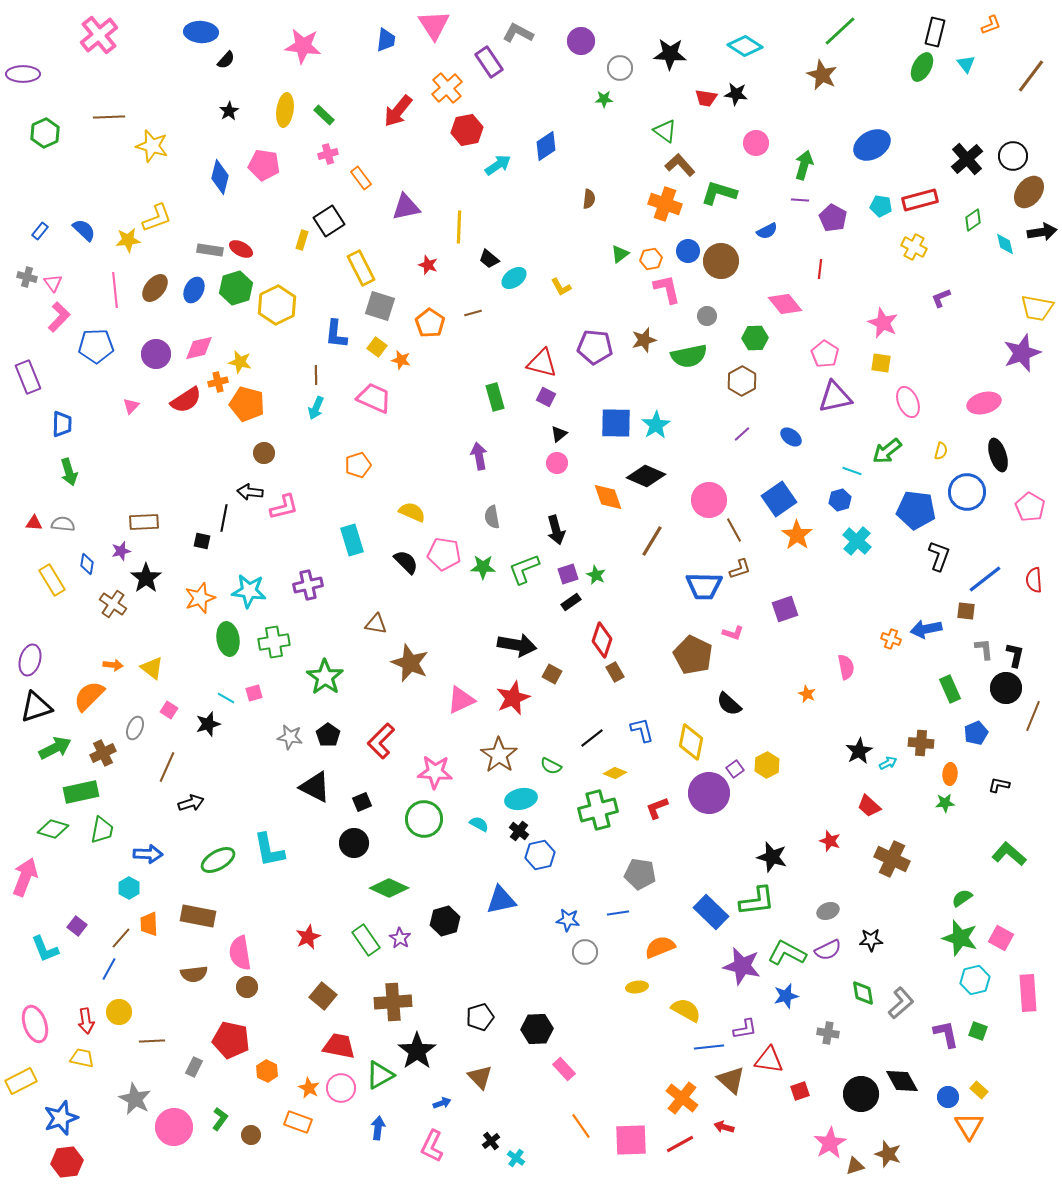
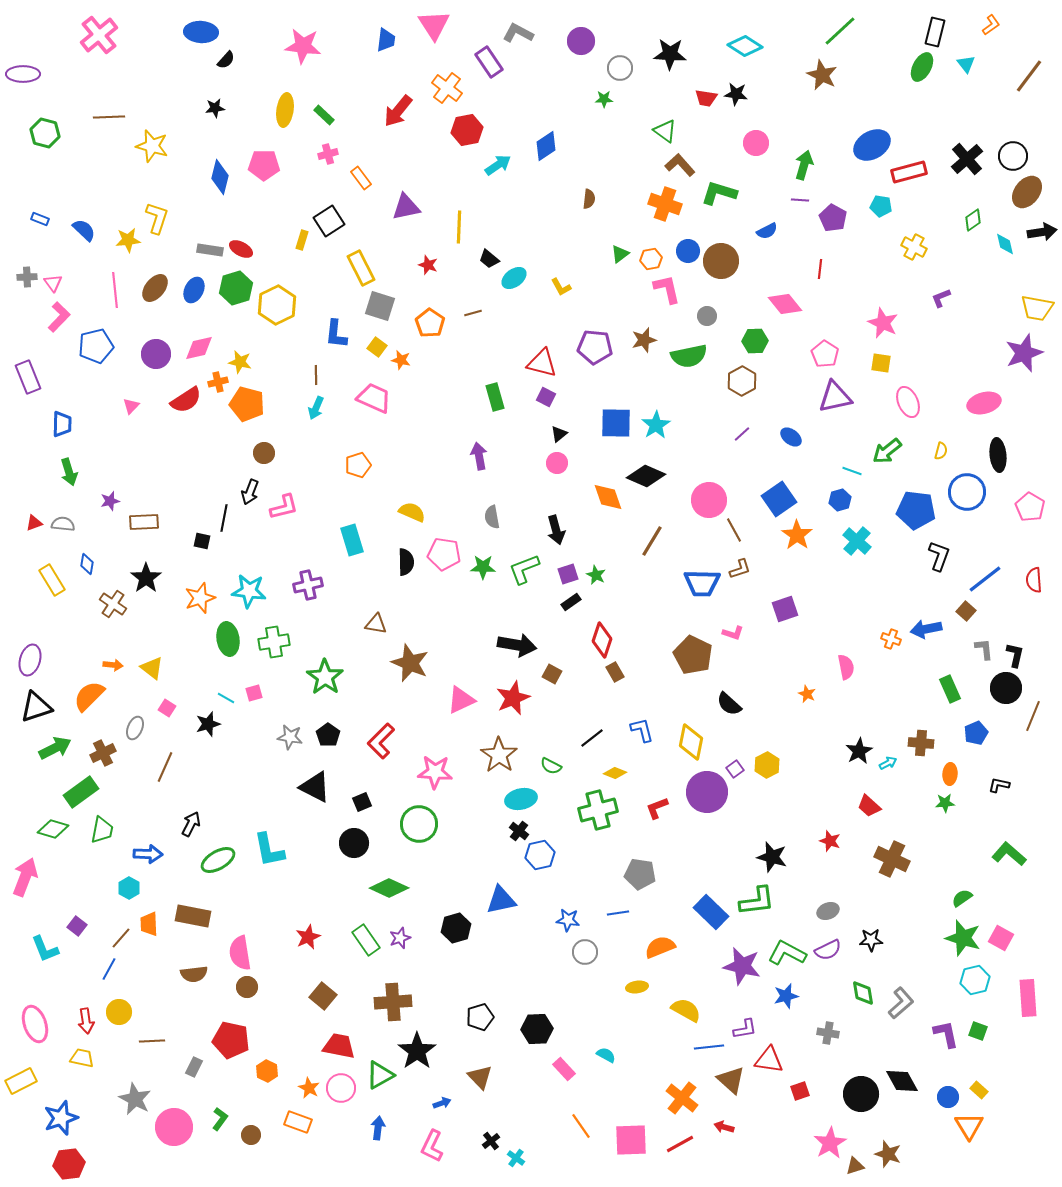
orange L-shape at (991, 25): rotated 15 degrees counterclockwise
brown line at (1031, 76): moved 2 px left
orange cross at (447, 88): rotated 12 degrees counterclockwise
black star at (229, 111): moved 14 px left, 3 px up; rotated 24 degrees clockwise
green hexagon at (45, 133): rotated 20 degrees counterclockwise
pink pentagon at (264, 165): rotated 8 degrees counterclockwise
brown ellipse at (1029, 192): moved 2 px left
red rectangle at (920, 200): moved 11 px left, 28 px up
yellow L-shape at (157, 218): rotated 52 degrees counterclockwise
blue rectangle at (40, 231): moved 12 px up; rotated 72 degrees clockwise
gray cross at (27, 277): rotated 18 degrees counterclockwise
green hexagon at (755, 338): moved 3 px down
blue pentagon at (96, 346): rotated 12 degrees counterclockwise
purple star at (1022, 353): moved 2 px right
black ellipse at (998, 455): rotated 12 degrees clockwise
black arrow at (250, 492): rotated 75 degrees counterclockwise
red triangle at (34, 523): rotated 24 degrees counterclockwise
purple star at (121, 551): moved 11 px left, 50 px up
black semicircle at (406, 562): rotated 44 degrees clockwise
blue trapezoid at (704, 586): moved 2 px left, 3 px up
brown square at (966, 611): rotated 36 degrees clockwise
pink square at (169, 710): moved 2 px left, 2 px up
brown line at (167, 767): moved 2 px left
green rectangle at (81, 792): rotated 24 degrees counterclockwise
purple circle at (709, 793): moved 2 px left, 1 px up
black arrow at (191, 803): moved 21 px down; rotated 45 degrees counterclockwise
green circle at (424, 819): moved 5 px left, 5 px down
cyan semicircle at (479, 824): moved 127 px right, 231 px down
brown rectangle at (198, 916): moved 5 px left
black hexagon at (445, 921): moved 11 px right, 7 px down
purple star at (400, 938): rotated 20 degrees clockwise
green star at (960, 938): moved 3 px right
pink rectangle at (1028, 993): moved 5 px down
red hexagon at (67, 1162): moved 2 px right, 2 px down
